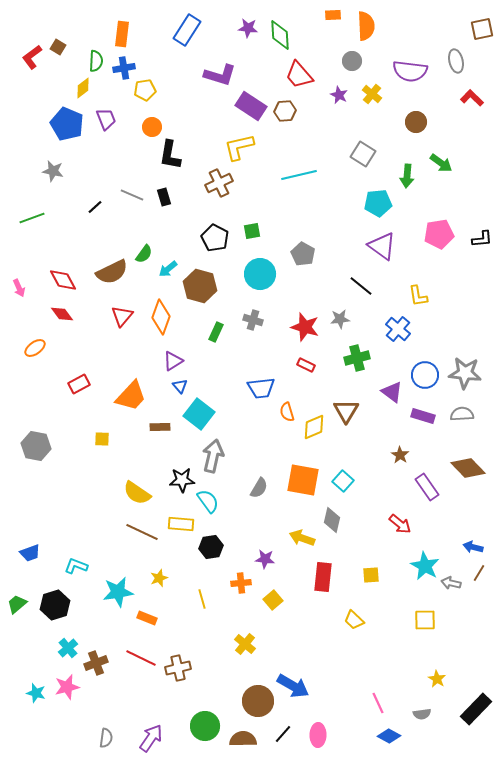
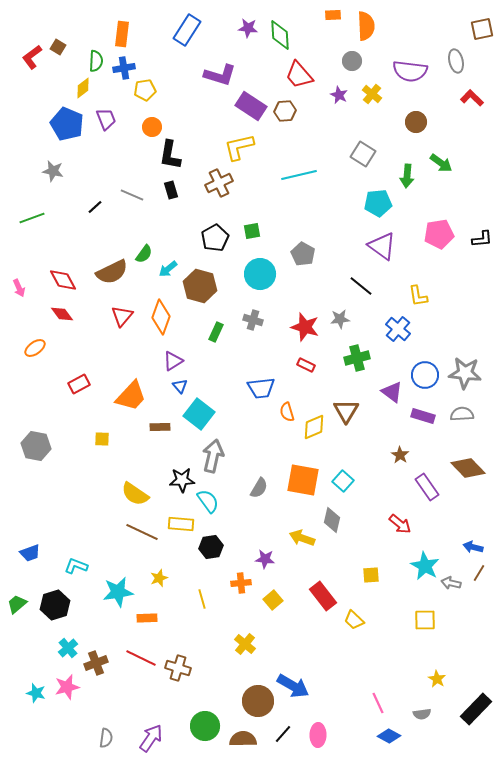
black rectangle at (164, 197): moved 7 px right, 7 px up
black pentagon at (215, 238): rotated 16 degrees clockwise
yellow semicircle at (137, 493): moved 2 px left, 1 px down
red rectangle at (323, 577): moved 19 px down; rotated 44 degrees counterclockwise
orange rectangle at (147, 618): rotated 24 degrees counterclockwise
brown cross at (178, 668): rotated 30 degrees clockwise
